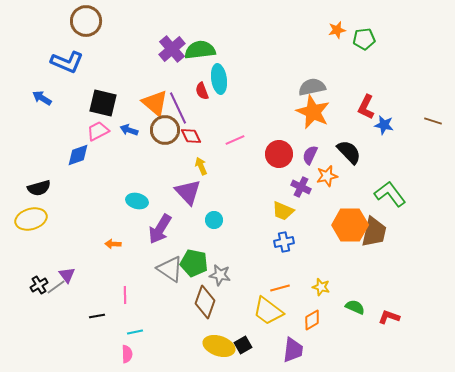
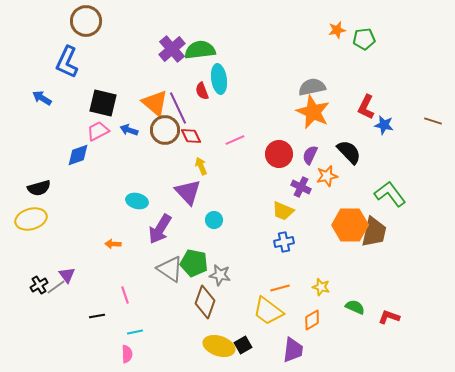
blue L-shape at (67, 62): rotated 92 degrees clockwise
pink line at (125, 295): rotated 18 degrees counterclockwise
